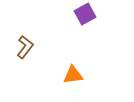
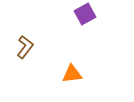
orange triangle: moved 1 px left, 1 px up
